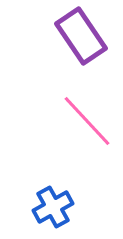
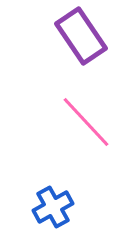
pink line: moved 1 px left, 1 px down
